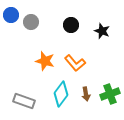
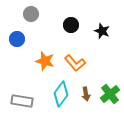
blue circle: moved 6 px right, 24 px down
gray circle: moved 8 px up
green cross: rotated 18 degrees counterclockwise
gray rectangle: moved 2 px left; rotated 10 degrees counterclockwise
